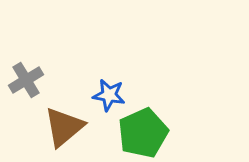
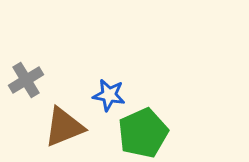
brown triangle: rotated 18 degrees clockwise
